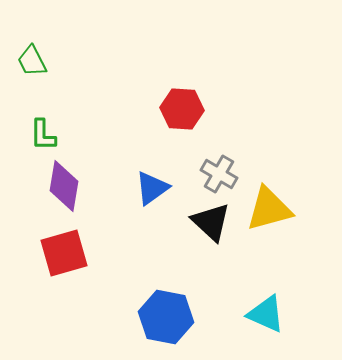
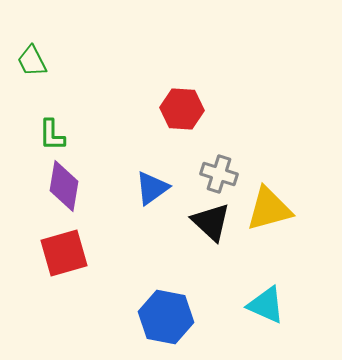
green L-shape: moved 9 px right
gray cross: rotated 12 degrees counterclockwise
cyan triangle: moved 9 px up
